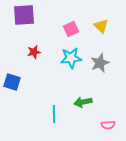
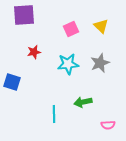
cyan star: moved 3 px left, 6 px down
